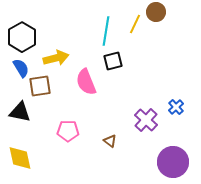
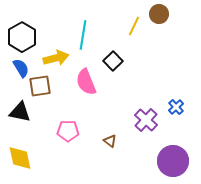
brown circle: moved 3 px right, 2 px down
yellow line: moved 1 px left, 2 px down
cyan line: moved 23 px left, 4 px down
black square: rotated 30 degrees counterclockwise
purple circle: moved 1 px up
